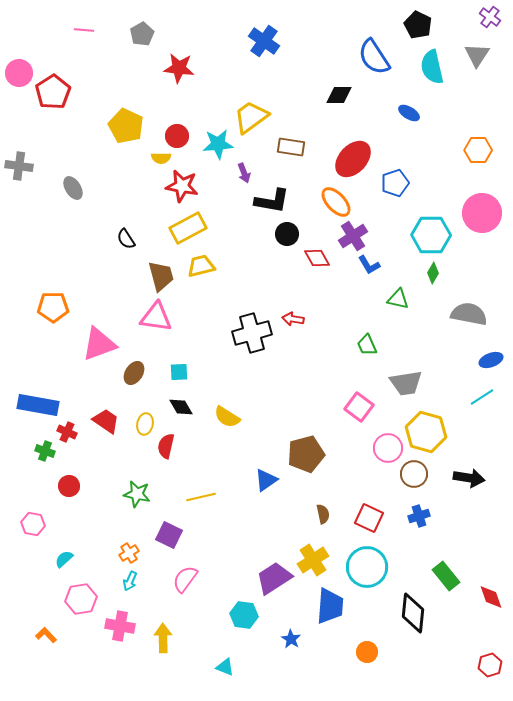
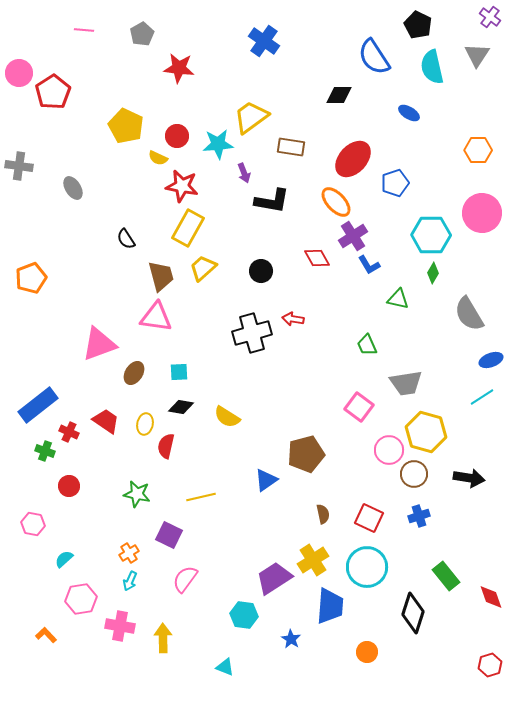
yellow semicircle at (161, 158): moved 3 px left; rotated 24 degrees clockwise
yellow rectangle at (188, 228): rotated 33 degrees counterclockwise
black circle at (287, 234): moved 26 px left, 37 px down
yellow trapezoid at (201, 266): moved 2 px right, 2 px down; rotated 28 degrees counterclockwise
orange pentagon at (53, 307): moved 22 px left, 29 px up; rotated 20 degrees counterclockwise
gray semicircle at (469, 314): rotated 132 degrees counterclockwise
blue rectangle at (38, 405): rotated 48 degrees counterclockwise
black diamond at (181, 407): rotated 50 degrees counterclockwise
red cross at (67, 432): moved 2 px right
pink circle at (388, 448): moved 1 px right, 2 px down
black diamond at (413, 613): rotated 12 degrees clockwise
